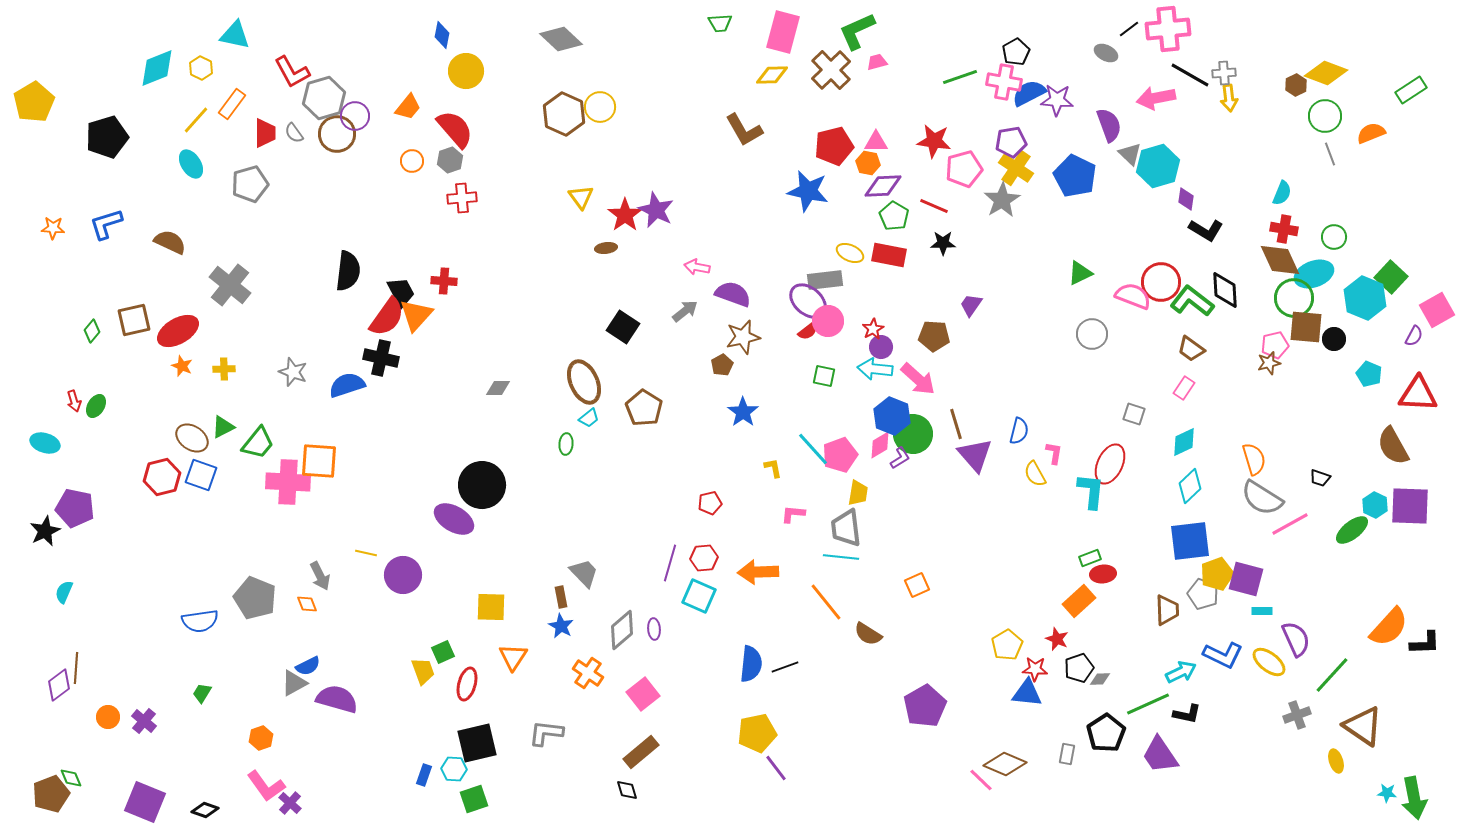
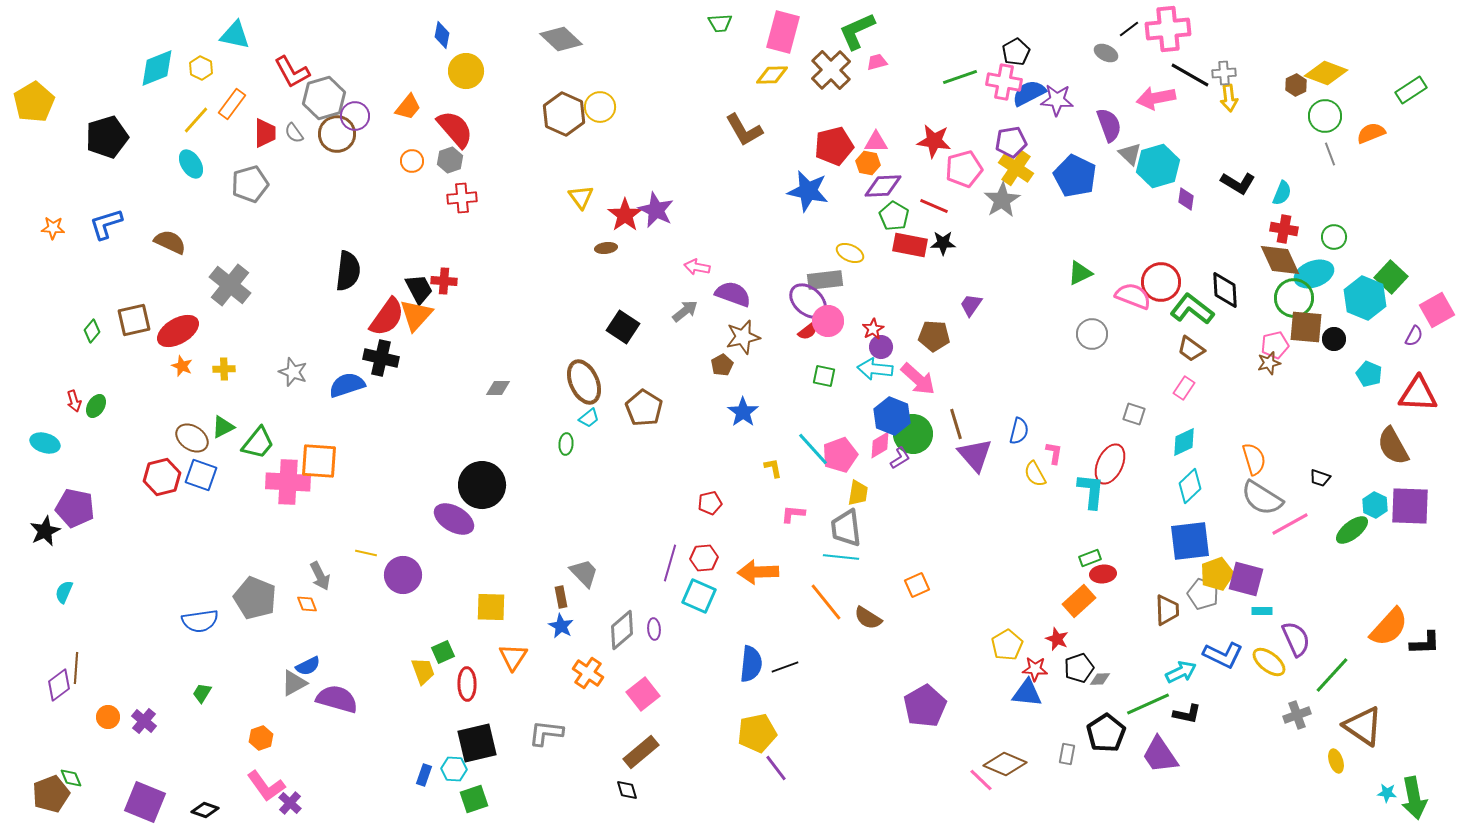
black L-shape at (1206, 230): moved 32 px right, 47 px up
red rectangle at (889, 255): moved 21 px right, 10 px up
black trapezoid at (401, 292): moved 18 px right, 3 px up
green L-shape at (1192, 301): moved 8 px down
brown semicircle at (868, 634): moved 16 px up
red ellipse at (467, 684): rotated 16 degrees counterclockwise
